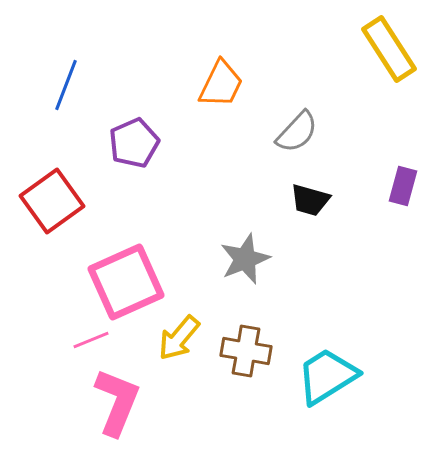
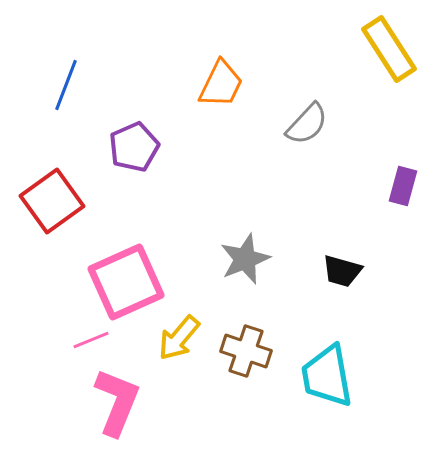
gray semicircle: moved 10 px right, 8 px up
purple pentagon: moved 4 px down
black trapezoid: moved 32 px right, 71 px down
brown cross: rotated 9 degrees clockwise
cyan trapezoid: rotated 68 degrees counterclockwise
